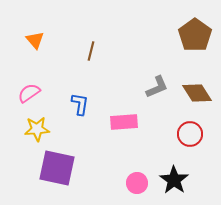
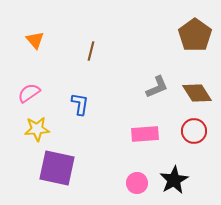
pink rectangle: moved 21 px right, 12 px down
red circle: moved 4 px right, 3 px up
black star: rotated 8 degrees clockwise
